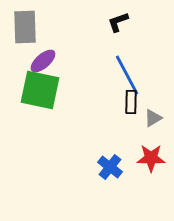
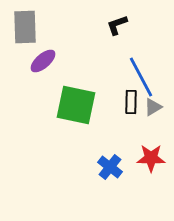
black L-shape: moved 1 px left, 3 px down
blue line: moved 14 px right, 2 px down
green square: moved 36 px right, 15 px down
gray triangle: moved 11 px up
